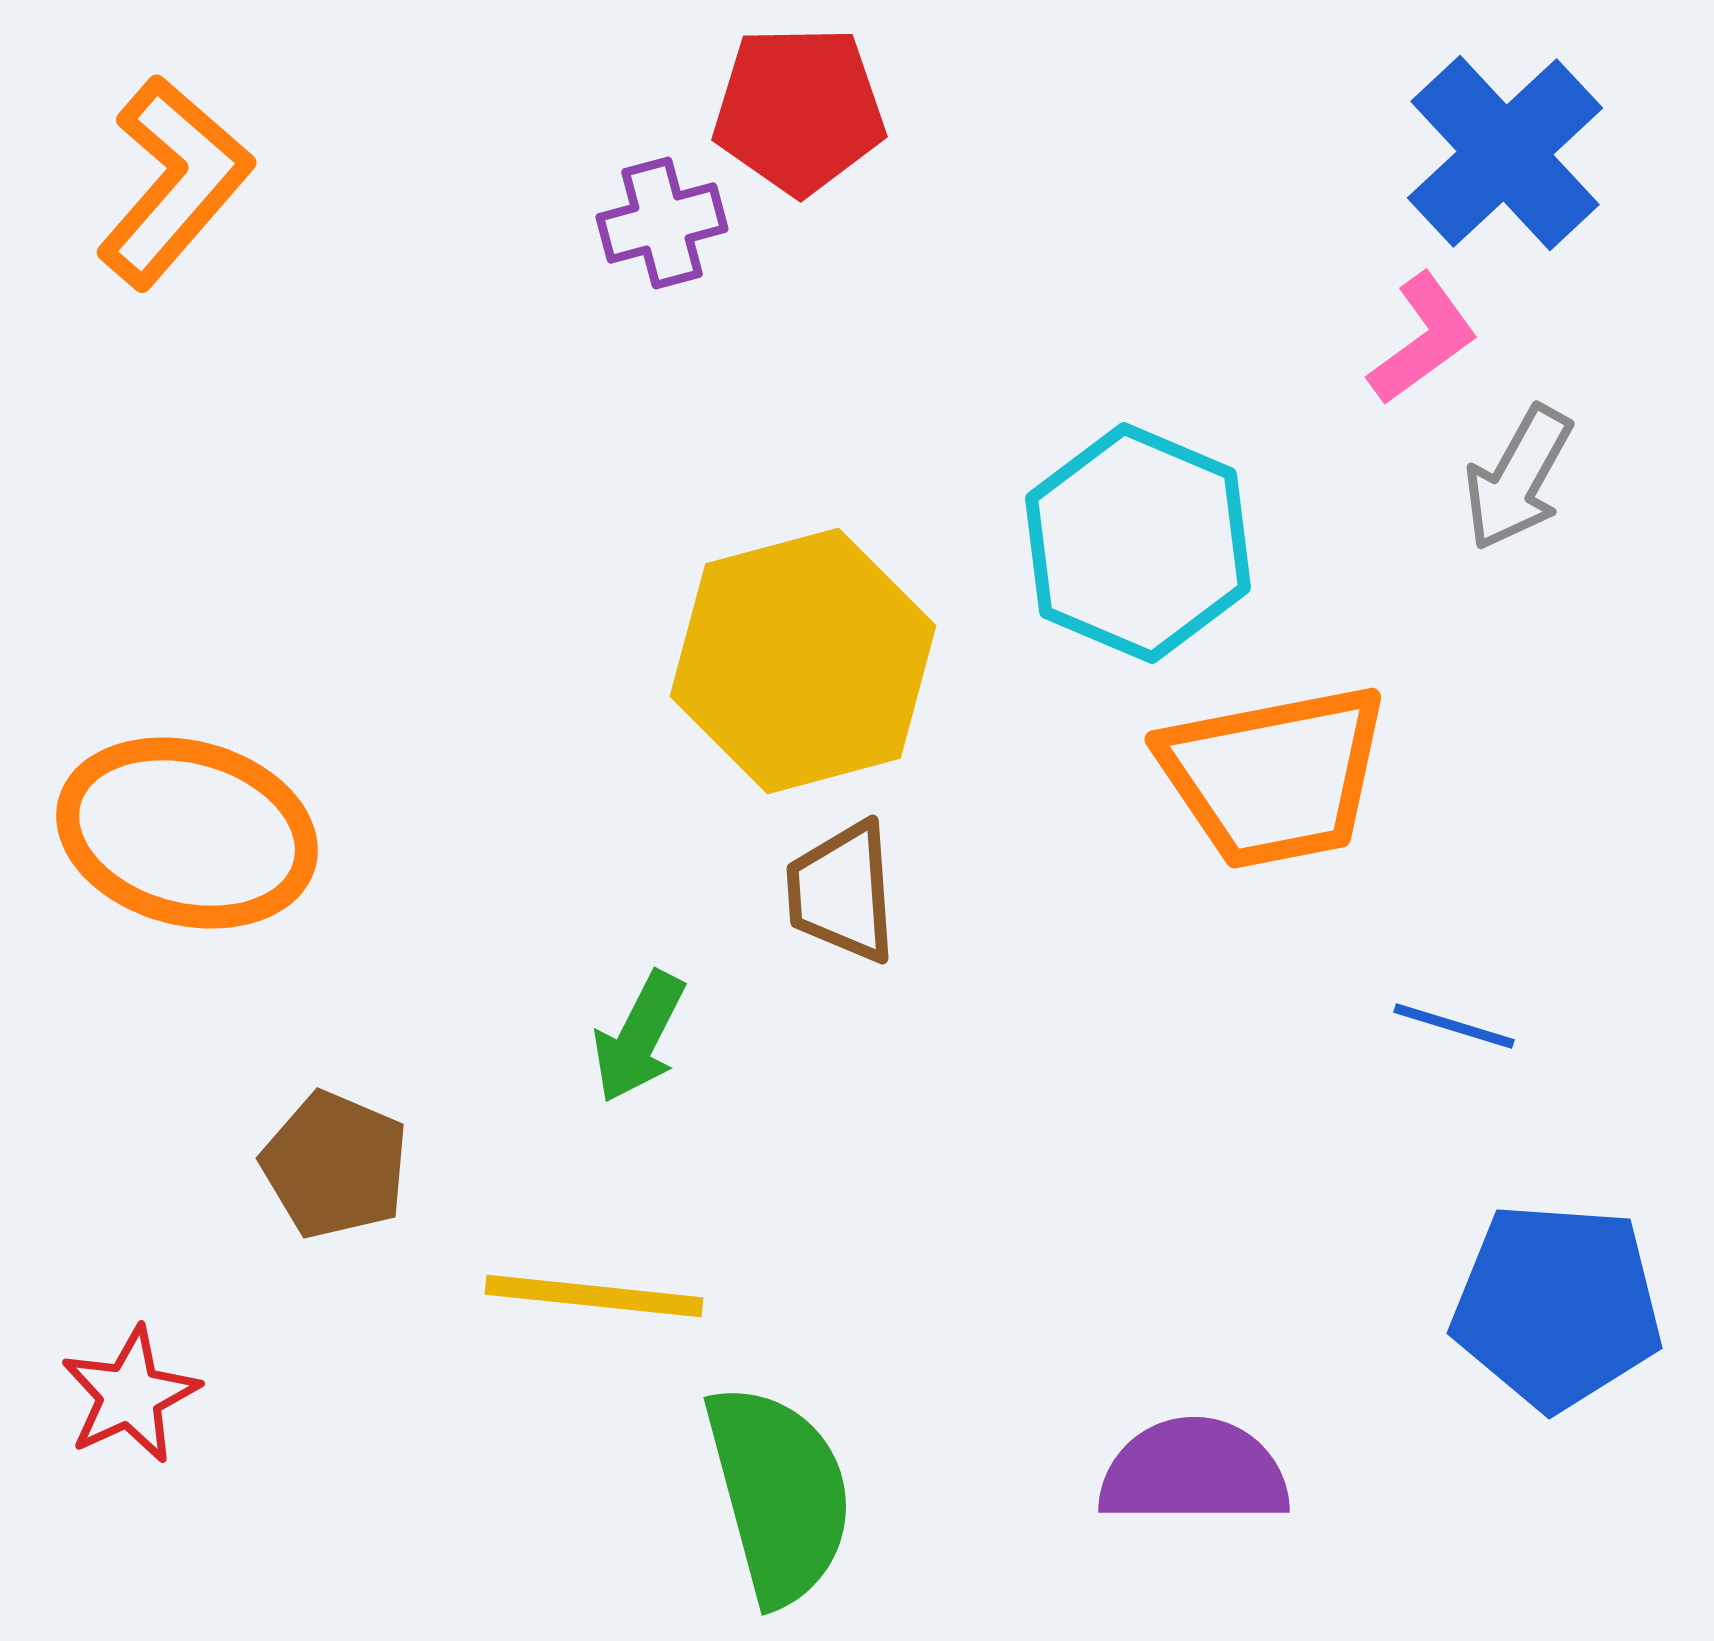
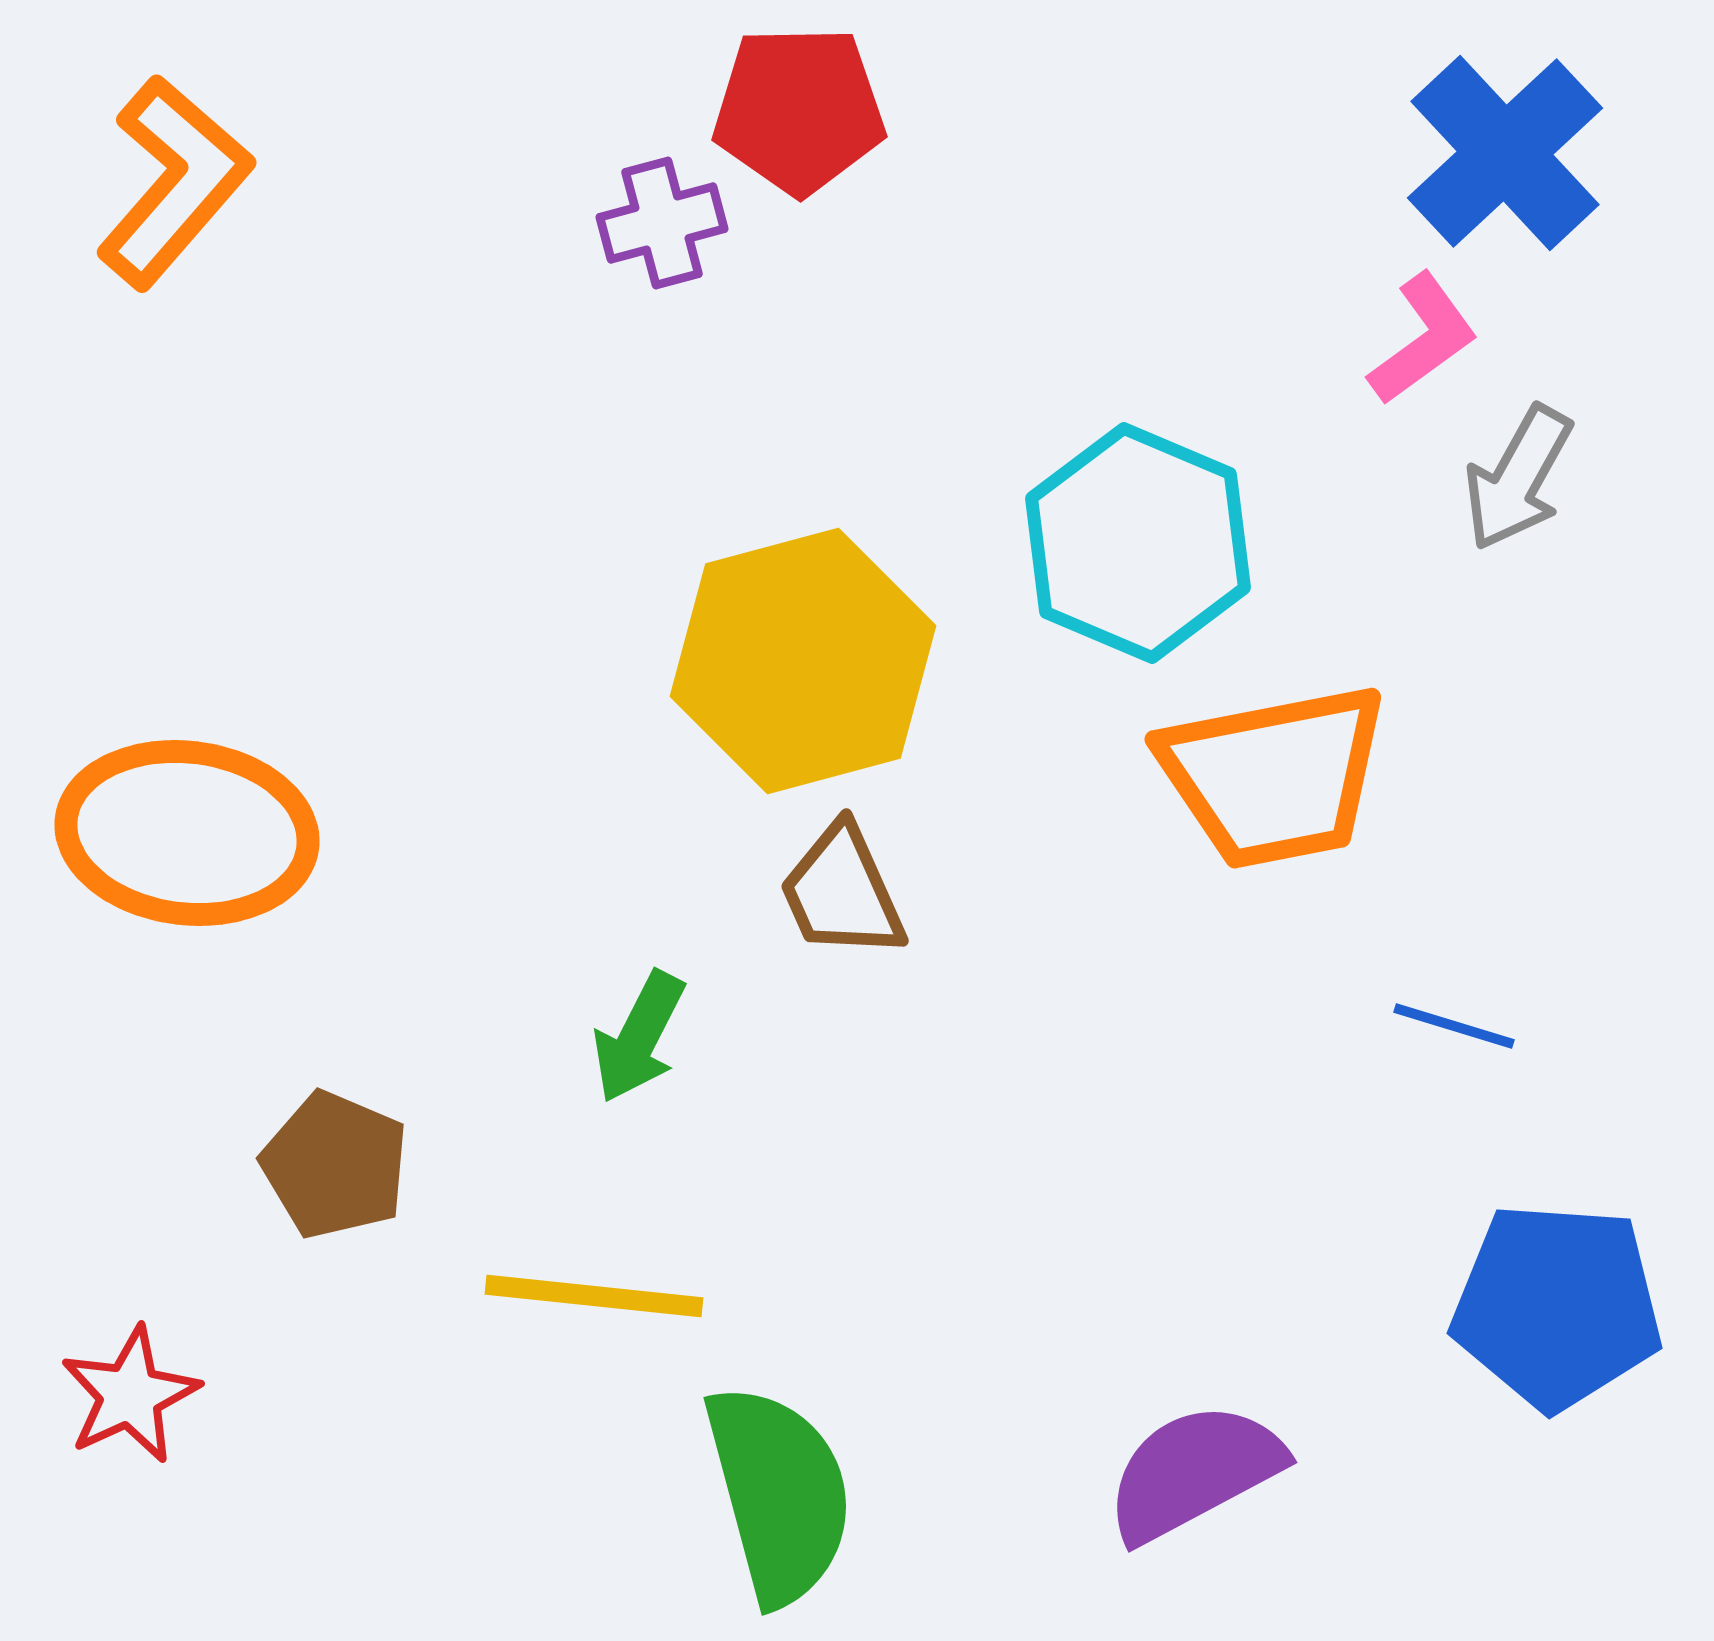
orange ellipse: rotated 8 degrees counterclockwise
brown trapezoid: rotated 20 degrees counterclockwise
purple semicircle: rotated 28 degrees counterclockwise
